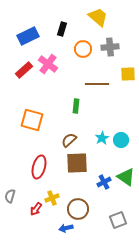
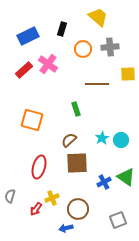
green rectangle: moved 3 px down; rotated 24 degrees counterclockwise
